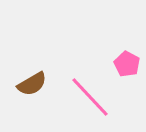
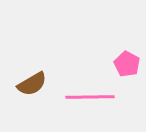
pink line: rotated 48 degrees counterclockwise
